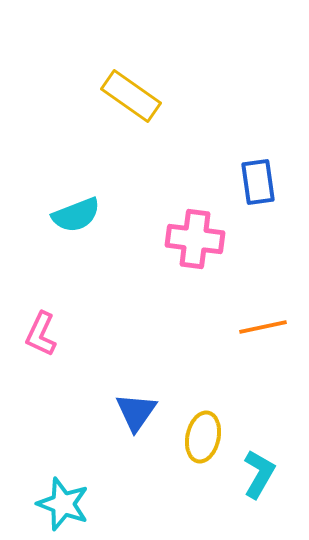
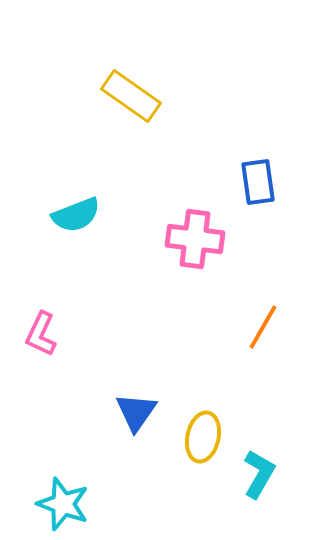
orange line: rotated 48 degrees counterclockwise
